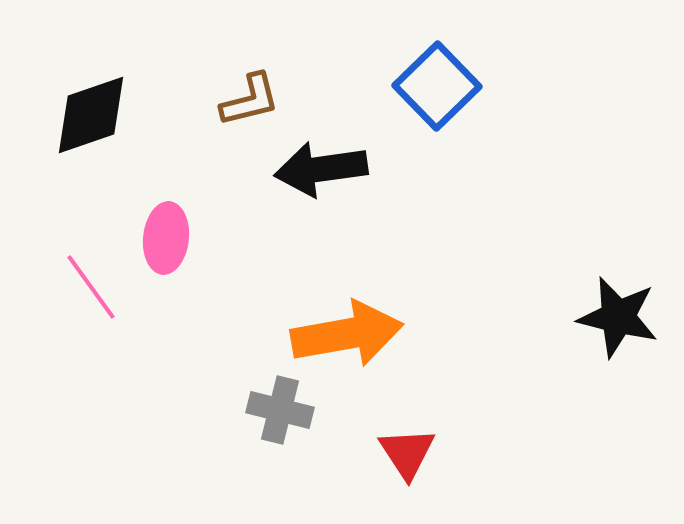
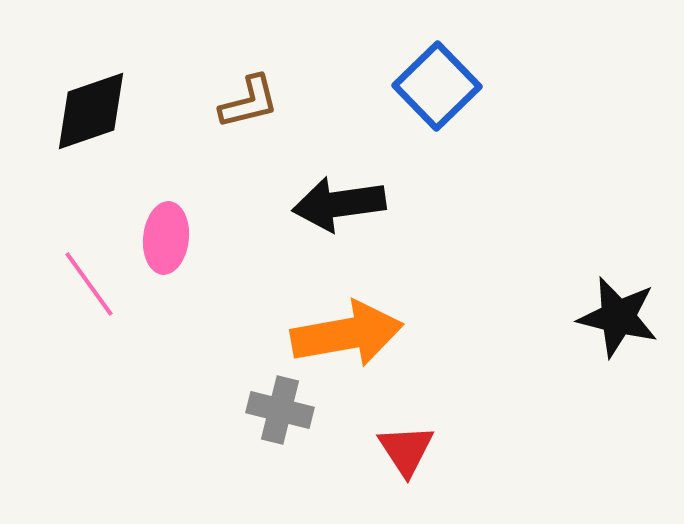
brown L-shape: moved 1 px left, 2 px down
black diamond: moved 4 px up
black arrow: moved 18 px right, 35 px down
pink line: moved 2 px left, 3 px up
red triangle: moved 1 px left, 3 px up
